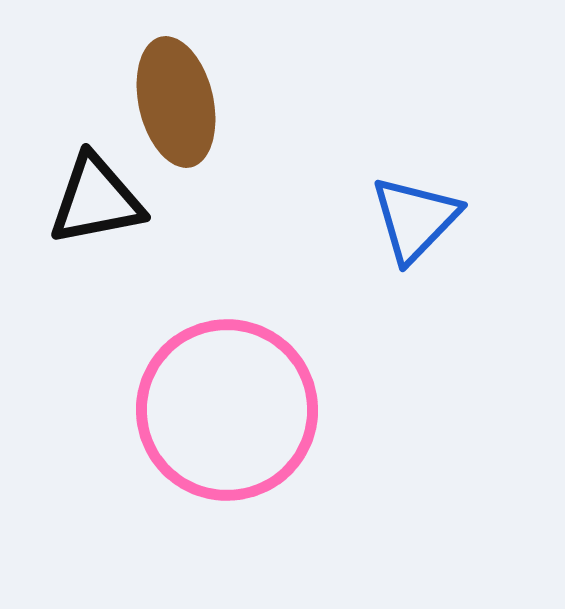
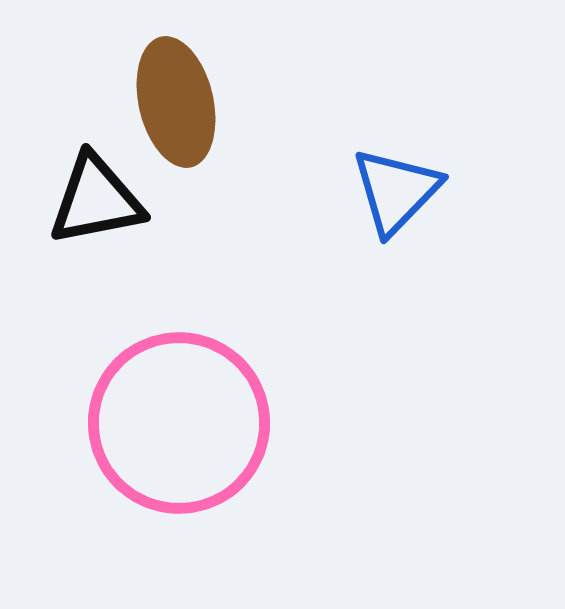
blue triangle: moved 19 px left, 28 px up
pink circle: moved 48 px left, 13 px down
